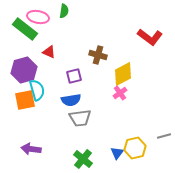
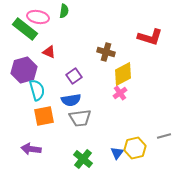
red L-shape: rotated 20 degrees counterclockwise
brown cross: moved 8 px right, 3 px up
purple square: rotated 21 degrees counterclockwise
orange square: moved 19 px right, 16 px down
